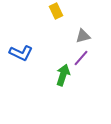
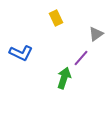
yellow rectangle: moved 7 px down
gray triangle: moved 13 px right, 2 px up; rotated 21 degrees counterclockwise
green arrow: moved 1 px right, 3 px down
